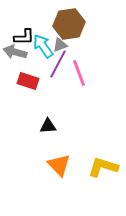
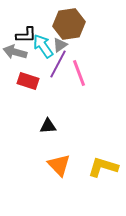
black L-shape: moved 2 px right, 2 px up
gray triangle: rotated 14 degrees counterclockwise
